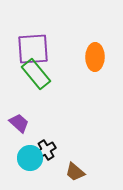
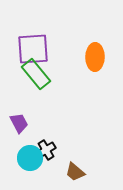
purple trapezoid: rotated 20 degrees clockwise
